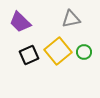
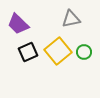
purple trapezoid: moved 2 px left, 2 px down
black square: moved 1 px left, 3 px up
